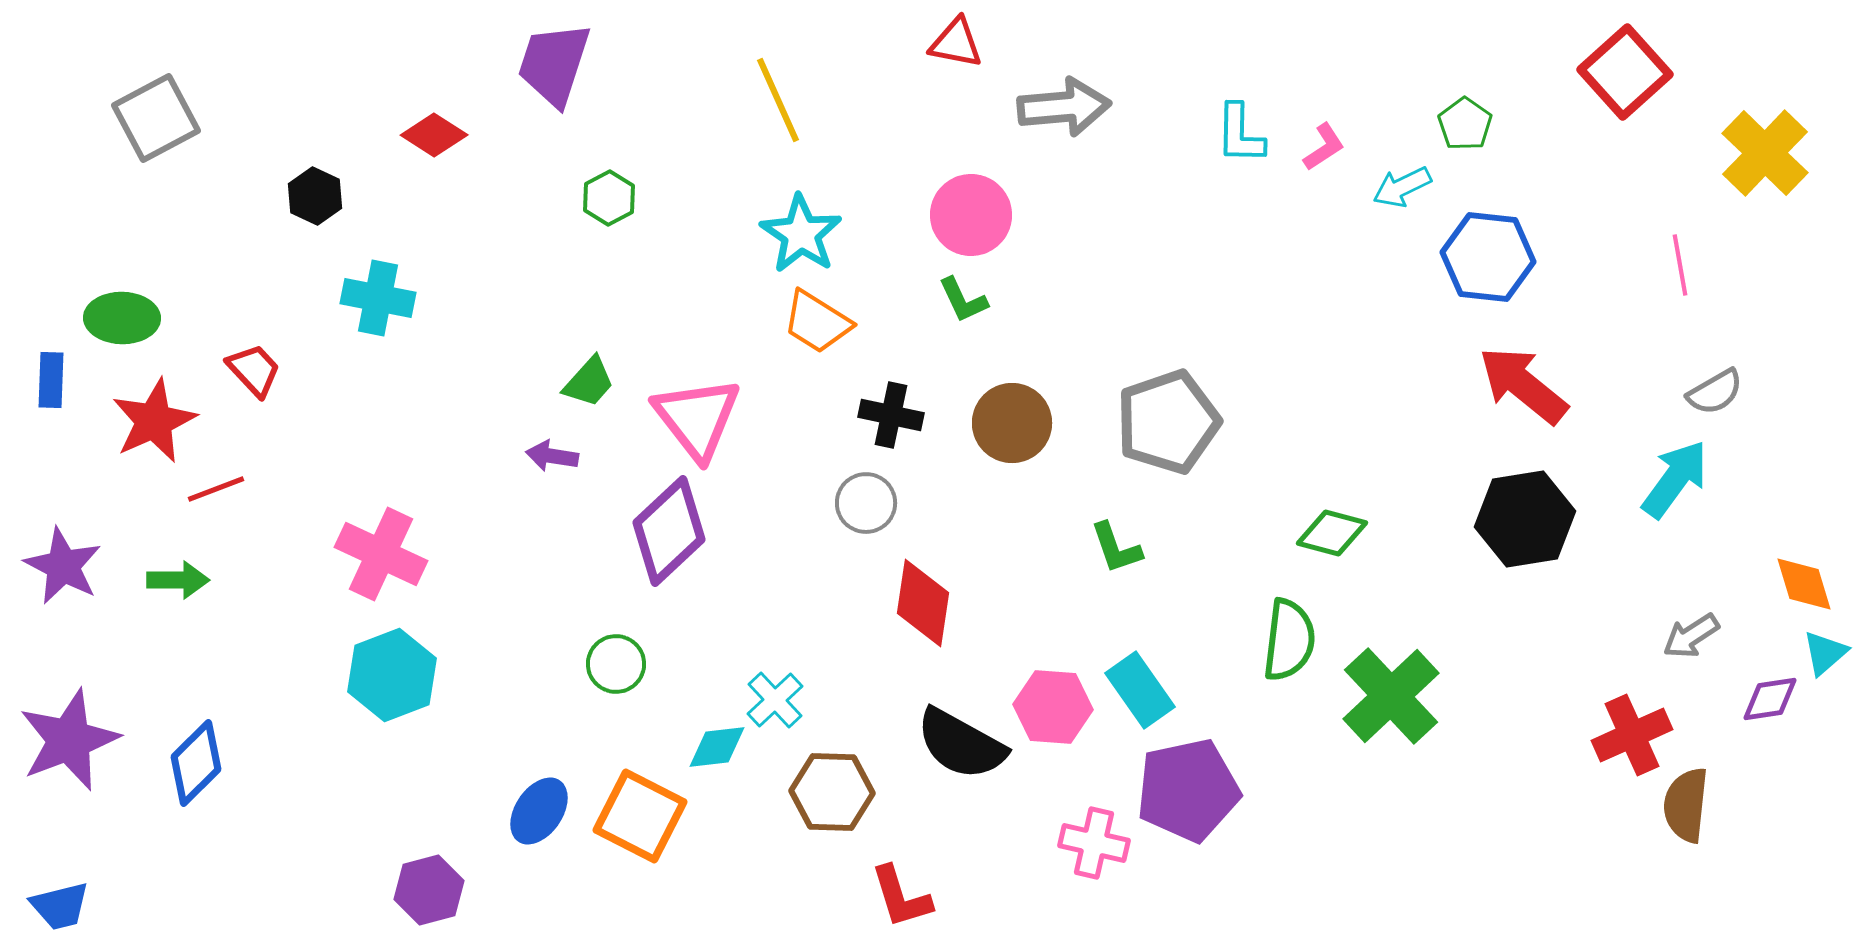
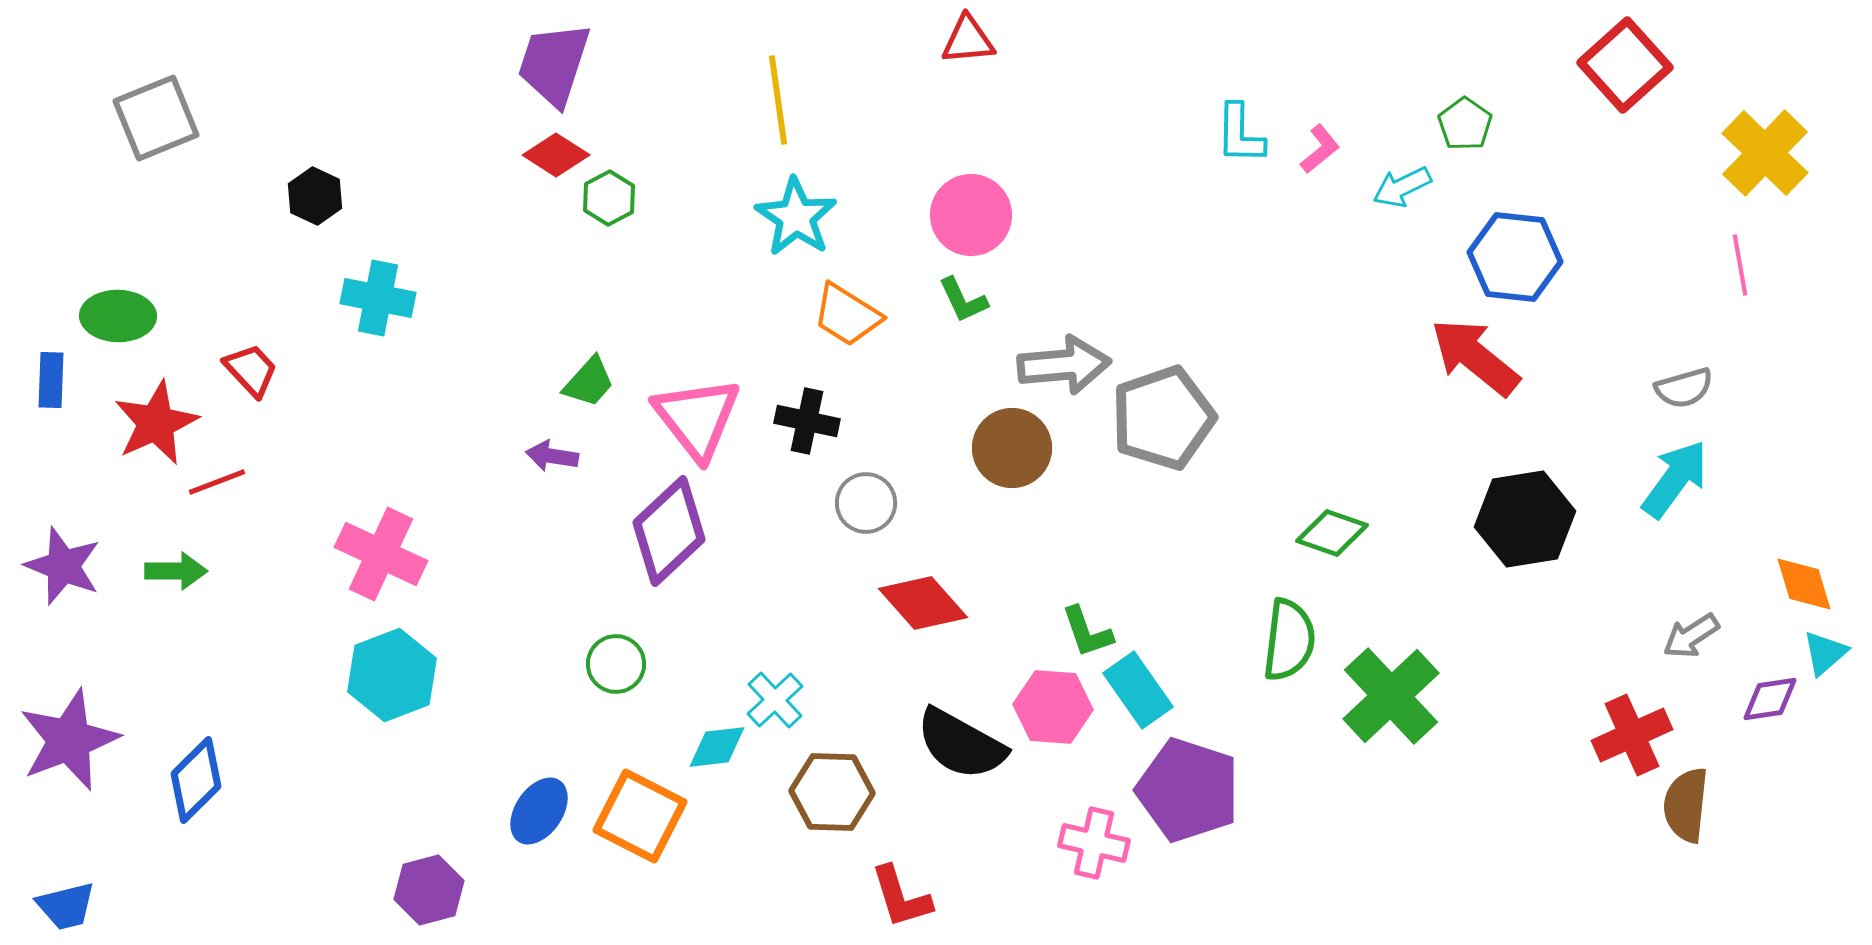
red triangle at (956, 43): moved 12 px right, 3 px up; rotated 16 degrees counterclockwise
red square at (1625, 72): moved 7 px up
yellow line at (778, 100): rotated 16 degrees clockwise
gray arrow at (1064, 107): moved 258 px down
gray square at (156, 118): rotated 6 degrees clockwise
red diamond at (434, 135): moved 122 px right, 20 px down
pink L-shape at (1324, 147): moved 4 px left, 2 px down; rotated 6 degrees counterclockwise
cyan star at (801, 234): moved 5 px left, 17 px up
blue hexagon at (1488, 257): moved 27 px right
pink line at (1680, 265): moved 60 px right
green ellipse at (122, 318): moved 4 px left, 2 px up
orange trapezoid at (817, 322): moved 30 px right, 7 px up
red trapezoid at (254, 370): moved 3 px left
red arrow at (1523, 385): moved 48 px left, 28 px up
gray semicircle at (1715, 392): moved 31 px left, 4 px up; rotated 14 degrees clockwise
black cross at (891, 415): moved 84 px left, 6 px down
red star at (154, 421): moved 2 px right, 2 px down
gray pentagon at (1168, 422): moved 5 px left, 4 px up
brown circle at (1012, 423): moved 25 px down
red line at (216, 489): moved 1 px right, 7 px up
green diamond at (1332, 533): rotated 4 degrees clockwise
green L-shape at (1116, 548): moved 29 px left, 84 px down
purple star at (63, 566): rotated 6 degrees counterclockwise
green arrow at (178, 580): moved 2 px left, 9 px up
red diamond at (923, 603): rotated 50 degrees counterclockwise
cyan rectangle at (1140, 690): moved 2 px left
blue diamond at (196, 763): moved 17 px down
purple pentagon at (1188, 790): rotated 30 degrees clockwise
blue trapezoid at (60, 906): moved 6 px right
